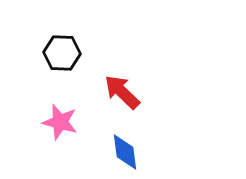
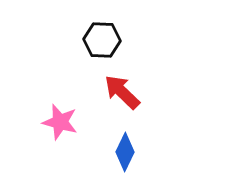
black hexagon: moved 40 px right, 13 px up
blue diamond: rotated 33 degrees clockwise
